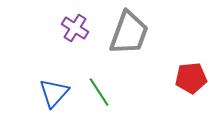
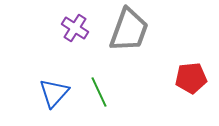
gray trapezoid: moved 3 px up
green line: rotated 8 degrees clockwise
